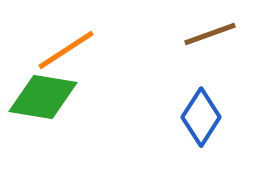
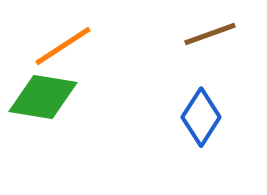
orange line: moved 3 px left, 4 px up
